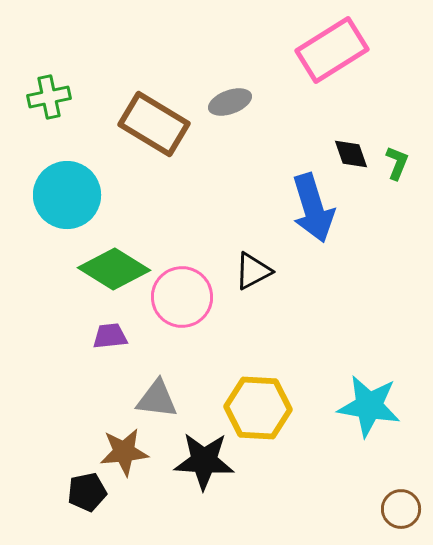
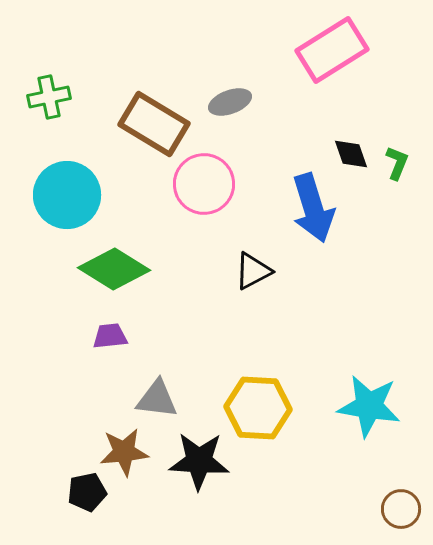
pink circle: moved 22 px right, 113 px up
black star: moved 5 px left
